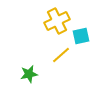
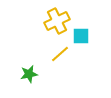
cyan square: rotated 12 degrees clockwise
yellow line: moved 1 px left, 1 px up
